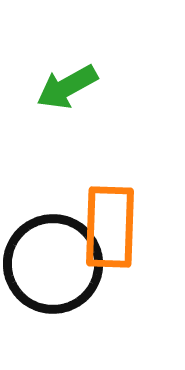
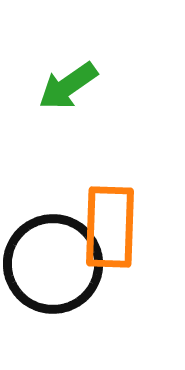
green arrow: moved 1 px right, 1 px up; rotated 6 degrees counterclockwise
